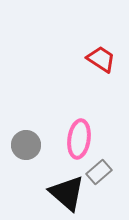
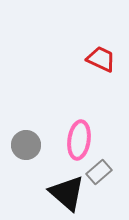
red trapezoid: rotated 8 degrees counterclockwise
pink ellipse: moved 1 px down
